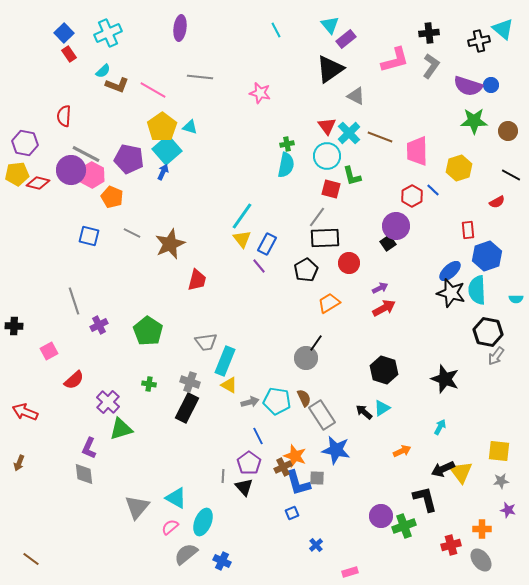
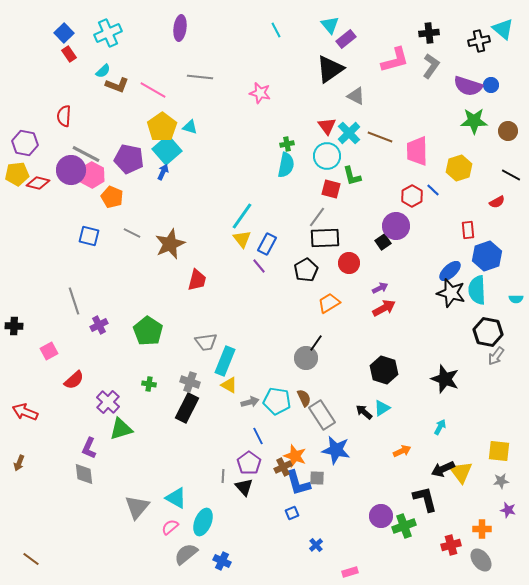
black square at (388, 243): moved 5 px left, 1 px up
